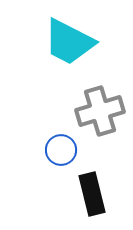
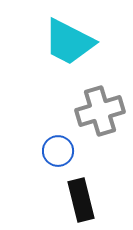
blue circle: moved 3 px left, 1 px down
black rectangle: moved 11 px left, 6 px down
